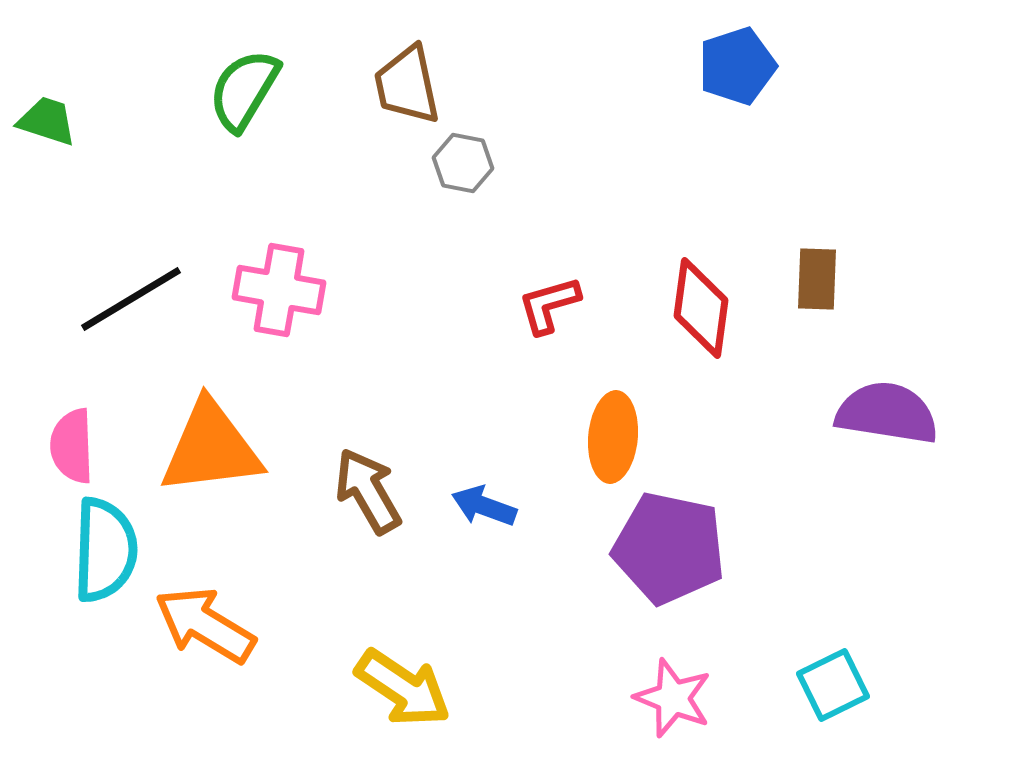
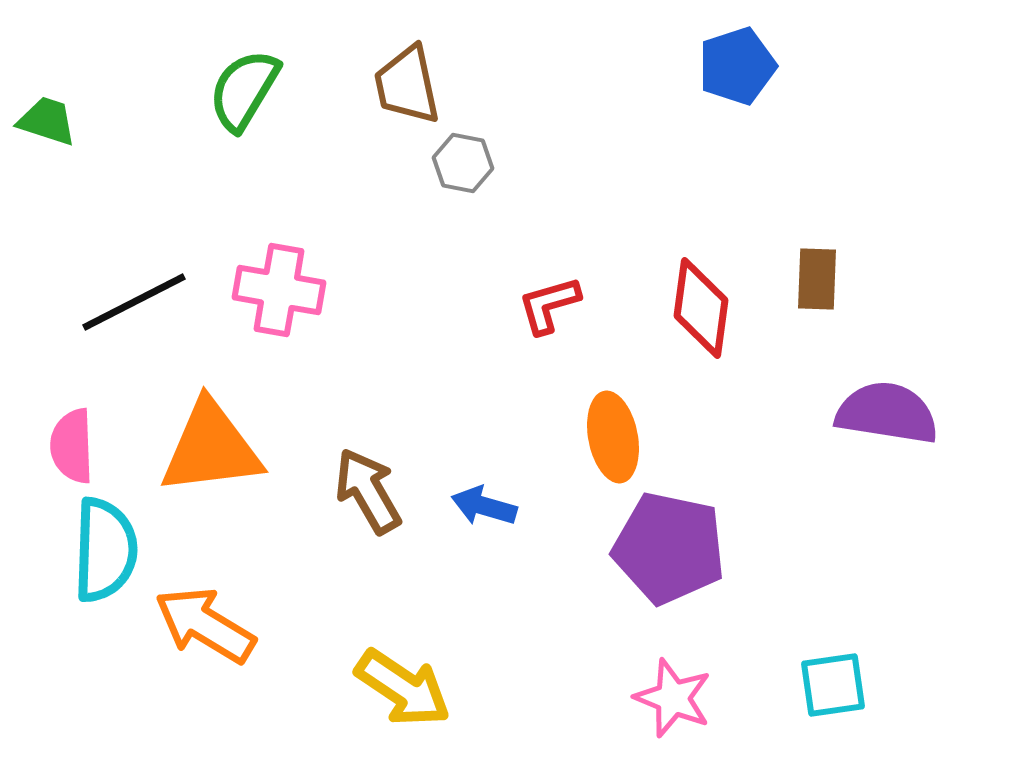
black line: moved 3 px right, 3 px down; rotated 4 degrees clockwise
orange ellipse: rotated 16 degrees counterclockwise
blue arrow: rotated 4 degrees counterclockwise
cyan square: rotated 18 degrees clockwise
